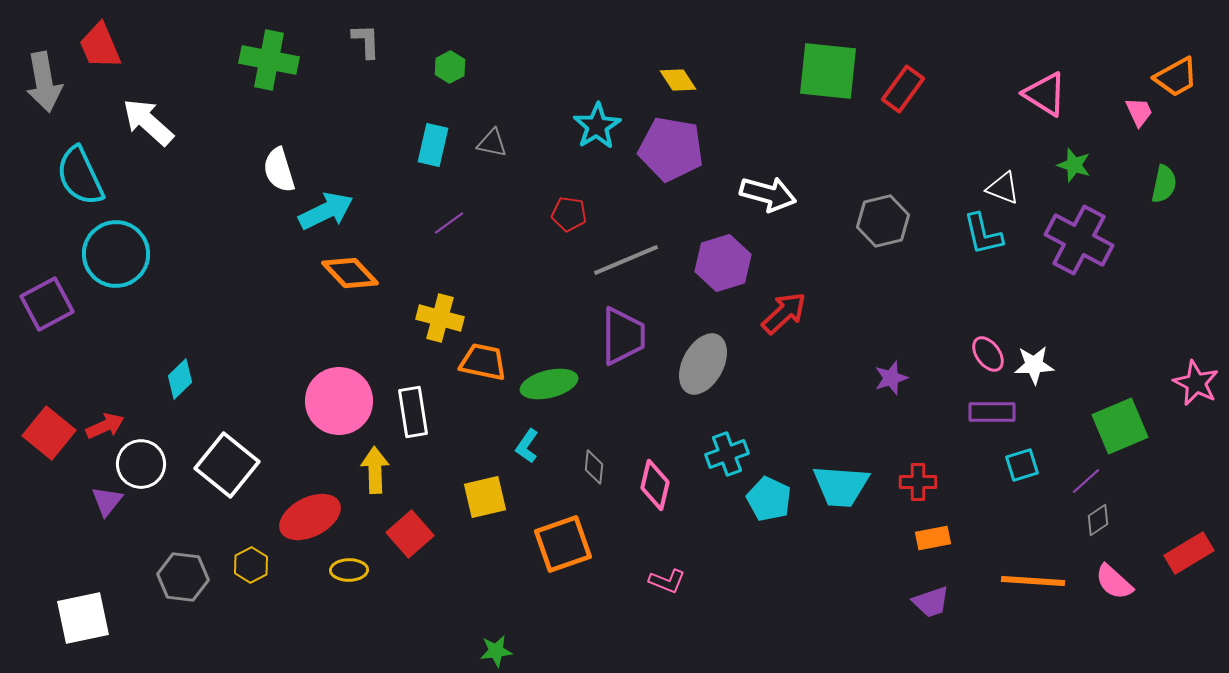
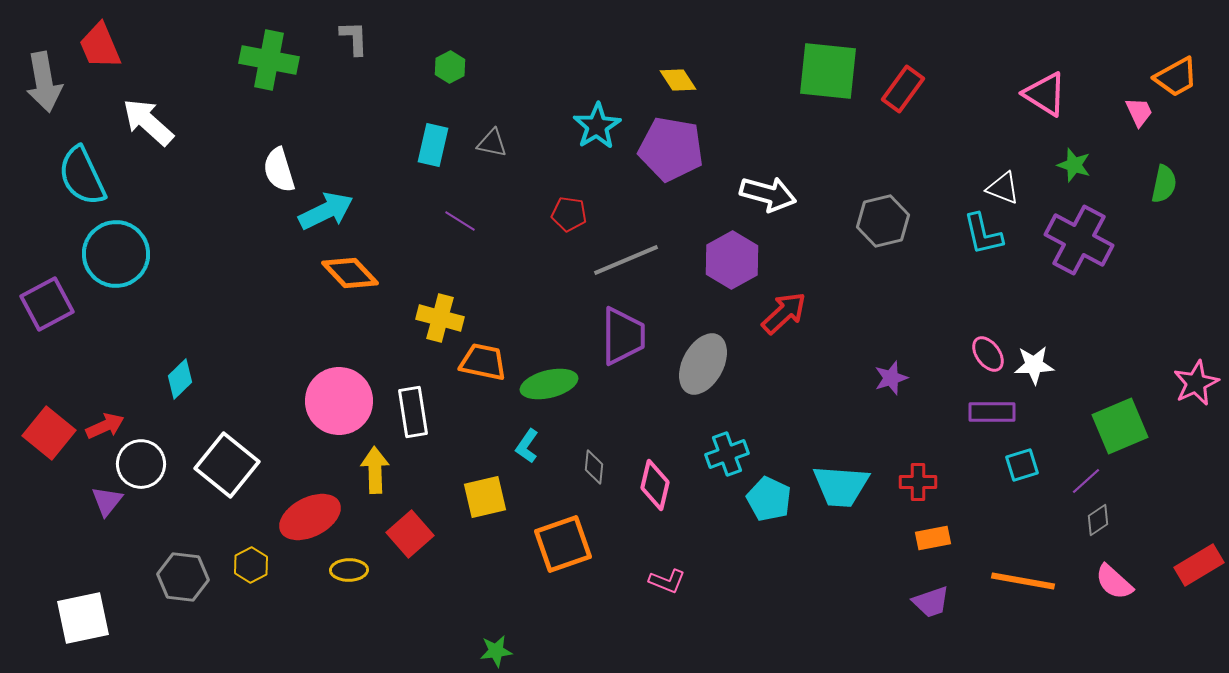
gray L-shape at (366, 41): moved 12 px left, 3 px up
cyan semicircle at (80, 176): moved 2 px right
purple line at (449, 223): moved 11 px right, 2 px up; rotated 68 degrees clockwise
purple hexagon at (723, 263): moved 9 px right, 3 px up; rotated 12 degrees counterclockwise
pink star at (1196, 383): rotated 21 degrees clockwise
red rectangle at (1189, 553): moved 10 px right, 12 px down
orange line at (1033, 581): moved 10 px left; rotated 6 degrees clockwise
